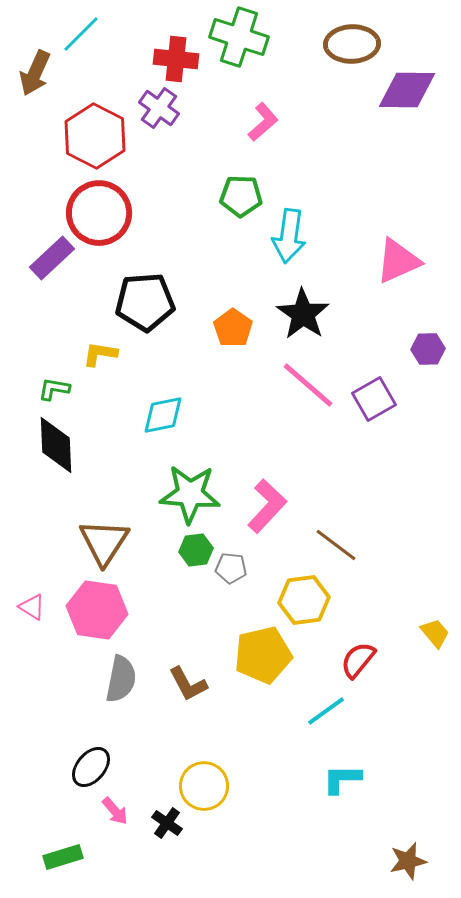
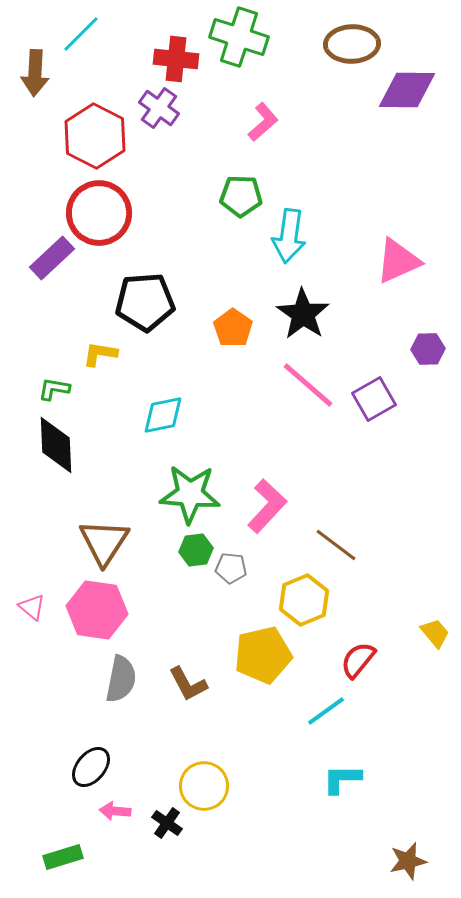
brown arrow at (35, 73): rotated 21 degrees counterclockwise
yellow hexagon at (304, 600): rotated 15 degrees counterclockwise
pink triangle at (32, 607): rotated 8 degrees clockwise
pink arrow at (115, 811): rotated 136 degrees clockwise
